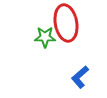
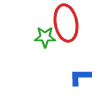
blue L-shape: rotated 40 degrees clockwise
